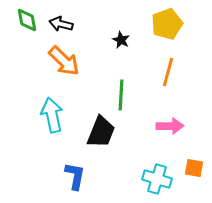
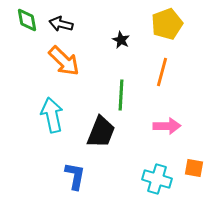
orange line: moved 6 px left
pink arrow: moved 3 px left
